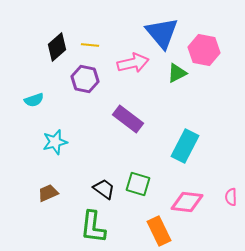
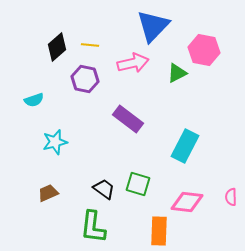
blue triangle: moved 9 px left, 7 px up; rotated 24 degrees clockwise
orange rectangle: rotated 28 degrees clockwise
